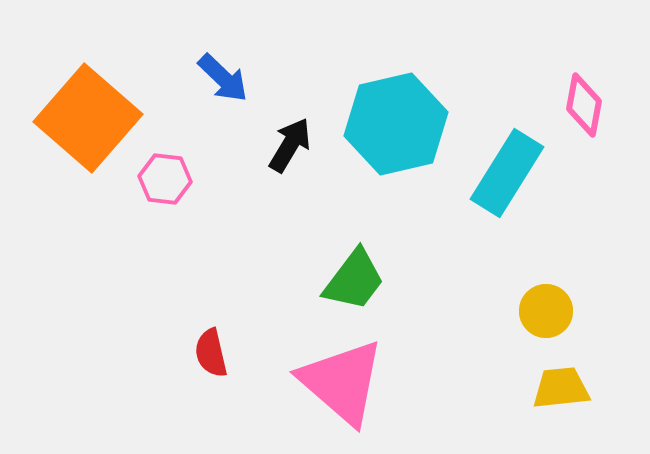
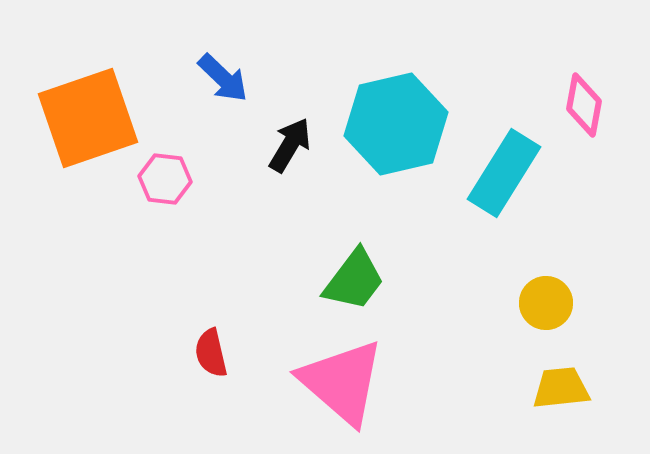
orange square: rotated 30 degrees clockwise
cyan rectangle: moved 3 px left
yellow circle: moved 8 px up
